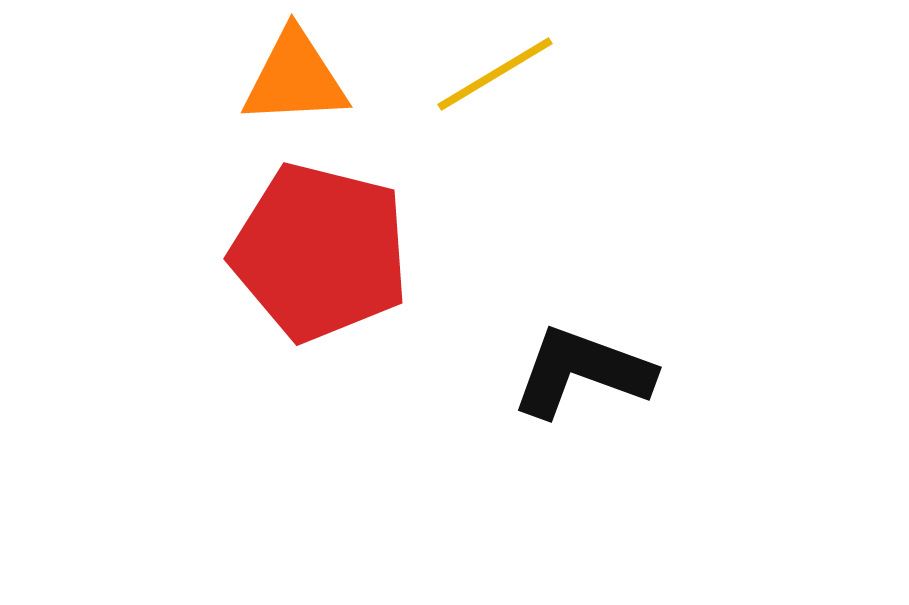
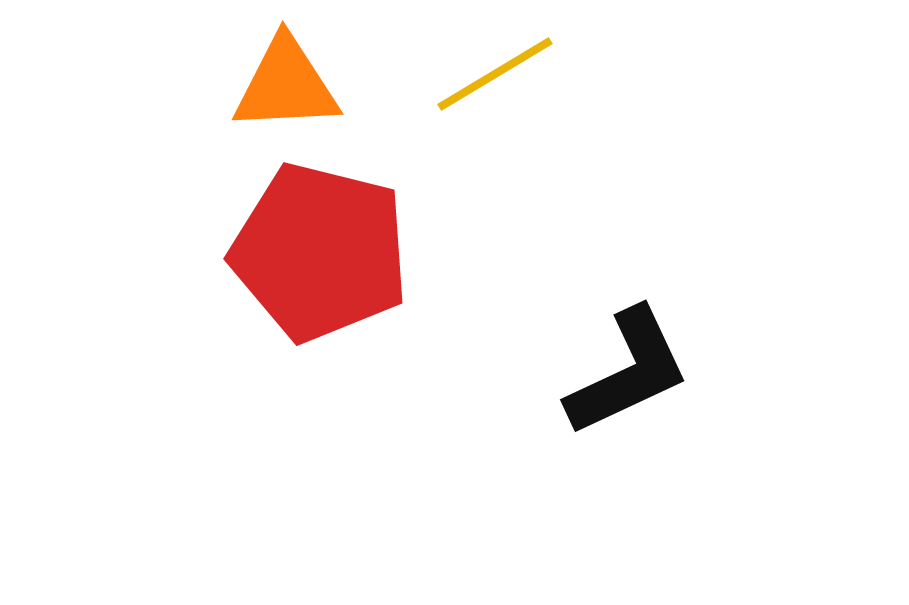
orange triangle: moved 9 px left, 7 px down
black L-shape: moved 46 px right; rotated 135 degrees clockwise
